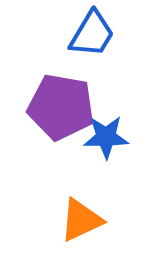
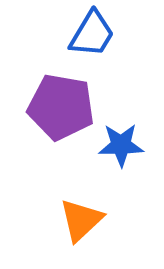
blue star: moved 15 px right, 8 px down
orange triangle: rotated 18 degrees counterclockwise
